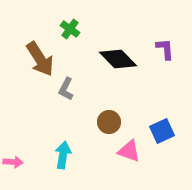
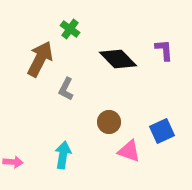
purple L-shape: moved 1 px left, 1 px down
brown arrow: rotated 120 degrees counterclockwise
